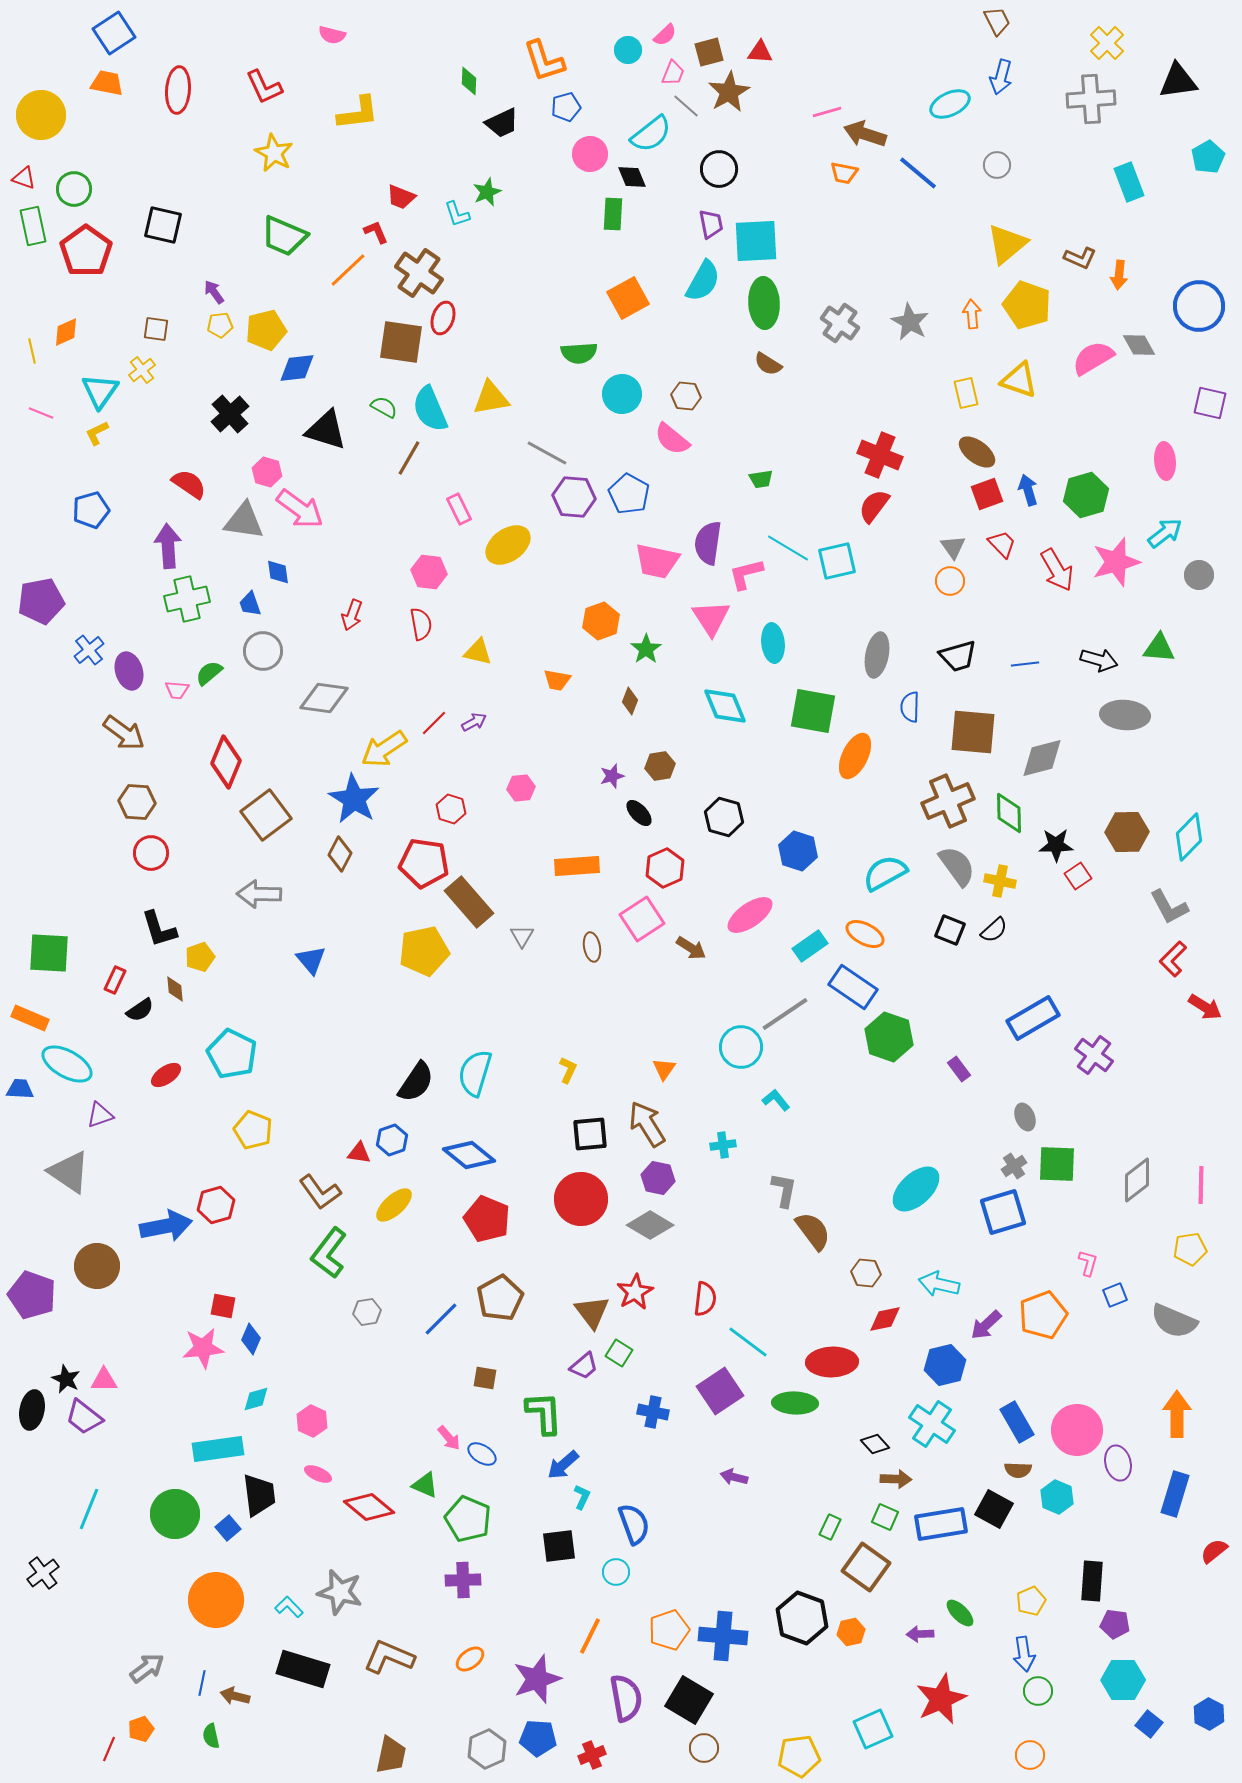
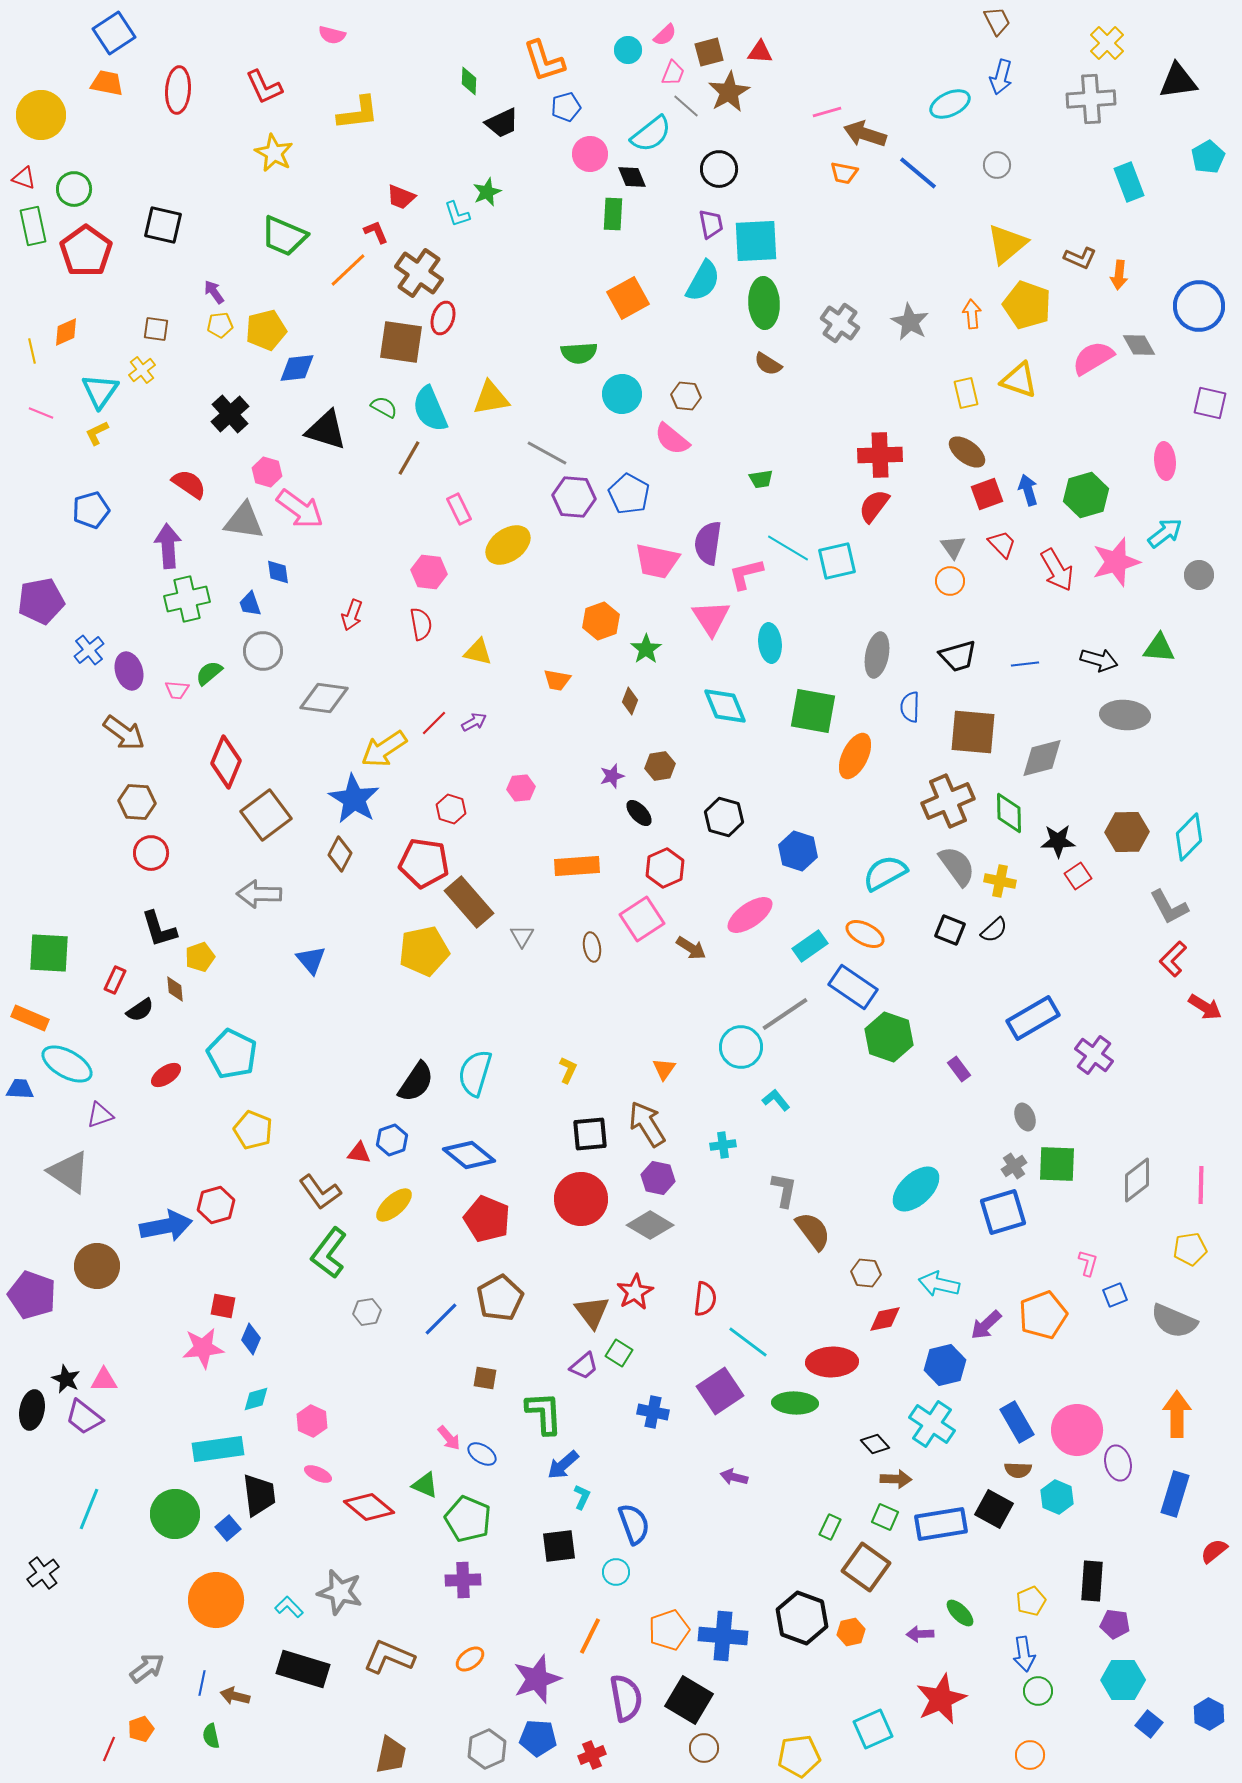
brown ellipse at (977, 452): moved 10 px left
red cross at (880, 455): rotated 24 degrees counterclockwise
cyan ellipse at (773, 643): moved 3 px left
black star at (1056, 845): moved 2 px right, 4 px up
